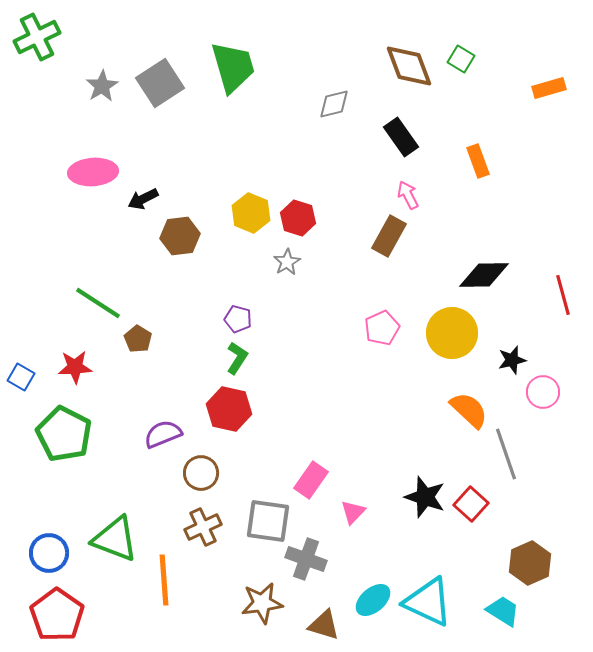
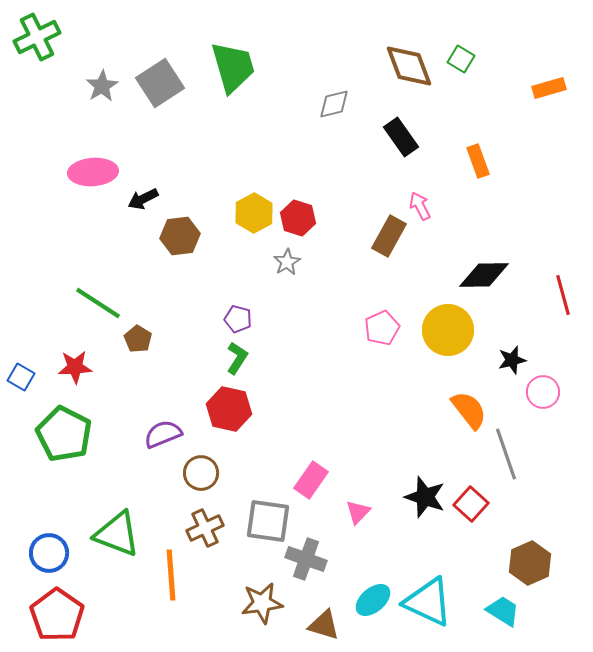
pink arrow at (408, 195): moved 12 px right, 11 px down
yellow hexagon at (251, 213): moved 3 px right; rotated 9 degrees clockwise
yellow circle at (452, 333): moved 4 px left, 3 px up
orange semicircle at (469, 410): rotated 9 degrees clockwise
pink triangle at (353, 512): moved 5 px right
brown cross at (203, 527): moved 2 px right, 1 px down
green triangle at (115, 539): moved 2 px right, 5 px up
orange line at (164, 580): moved 7 px right, 5 px up
